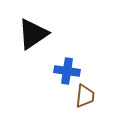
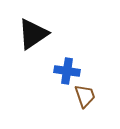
brown trapezoid: rotated 25 degrees counterclockwise
